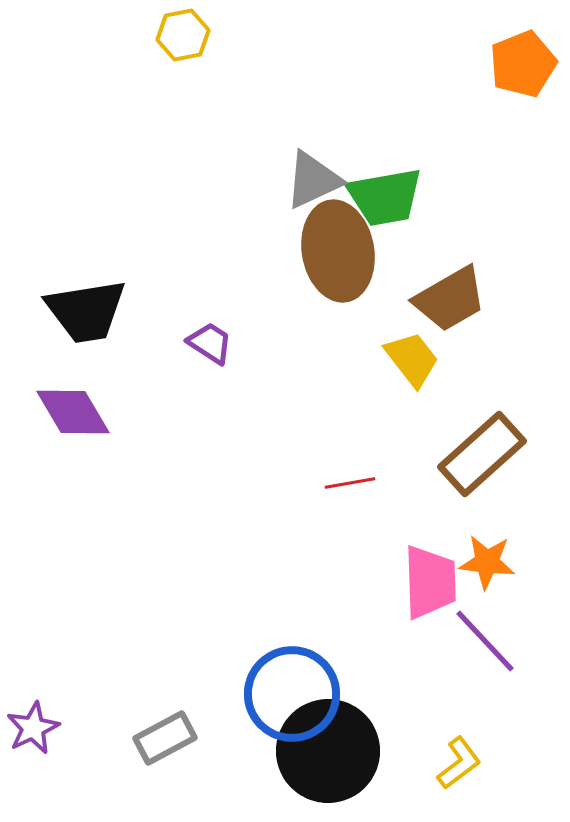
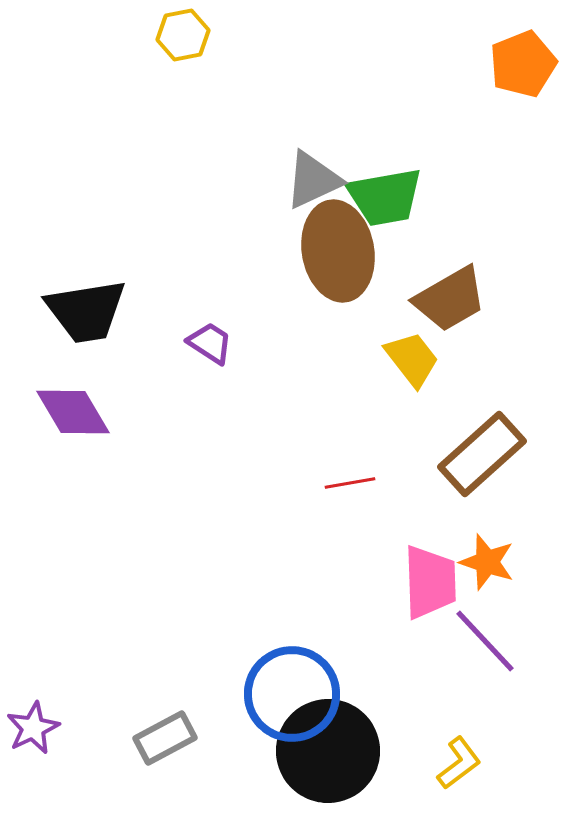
orange star: rotated 12 degrees clockwise
